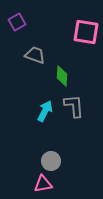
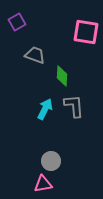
cyan arrow: moved 2 px up
